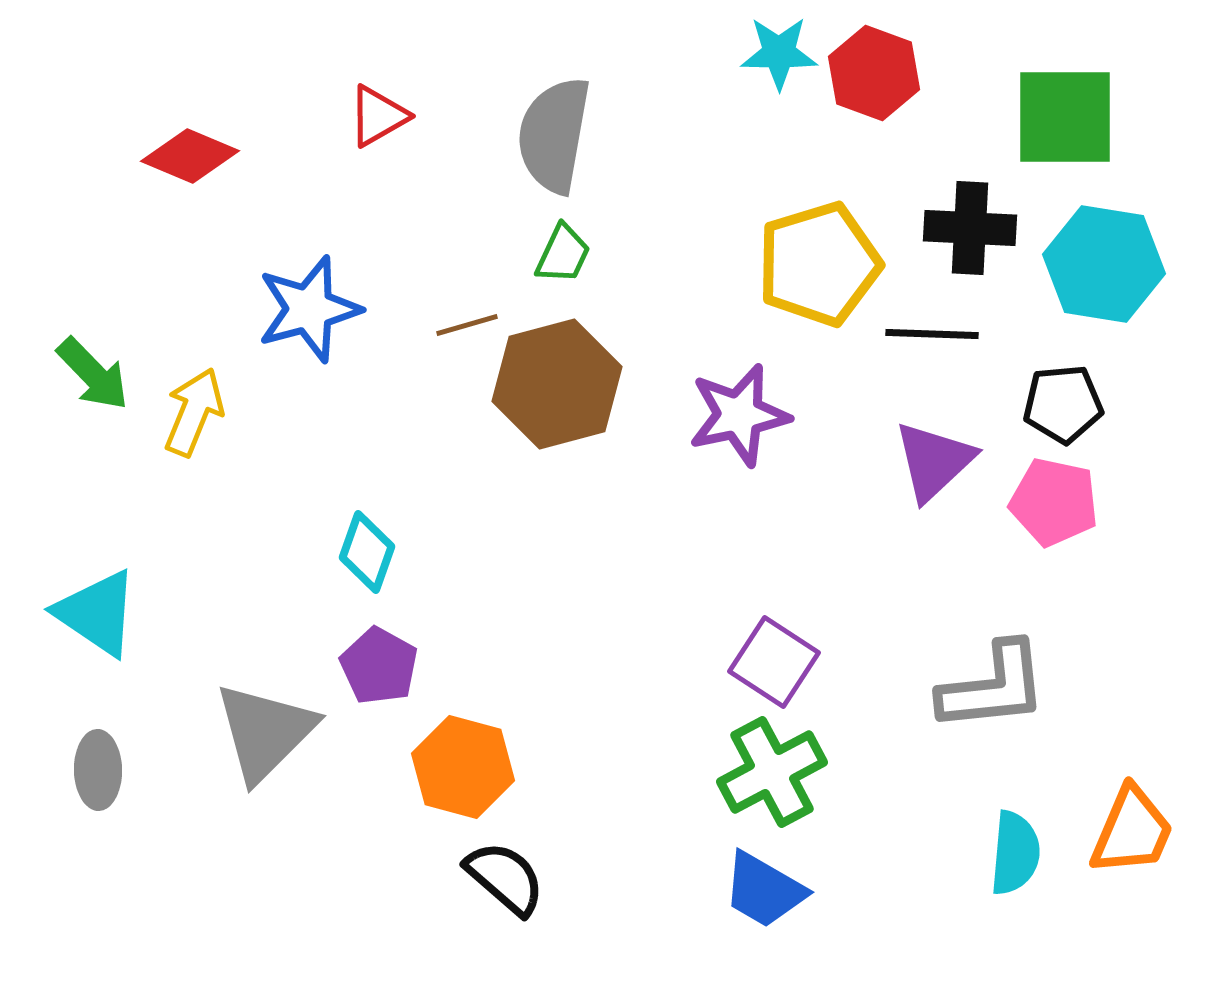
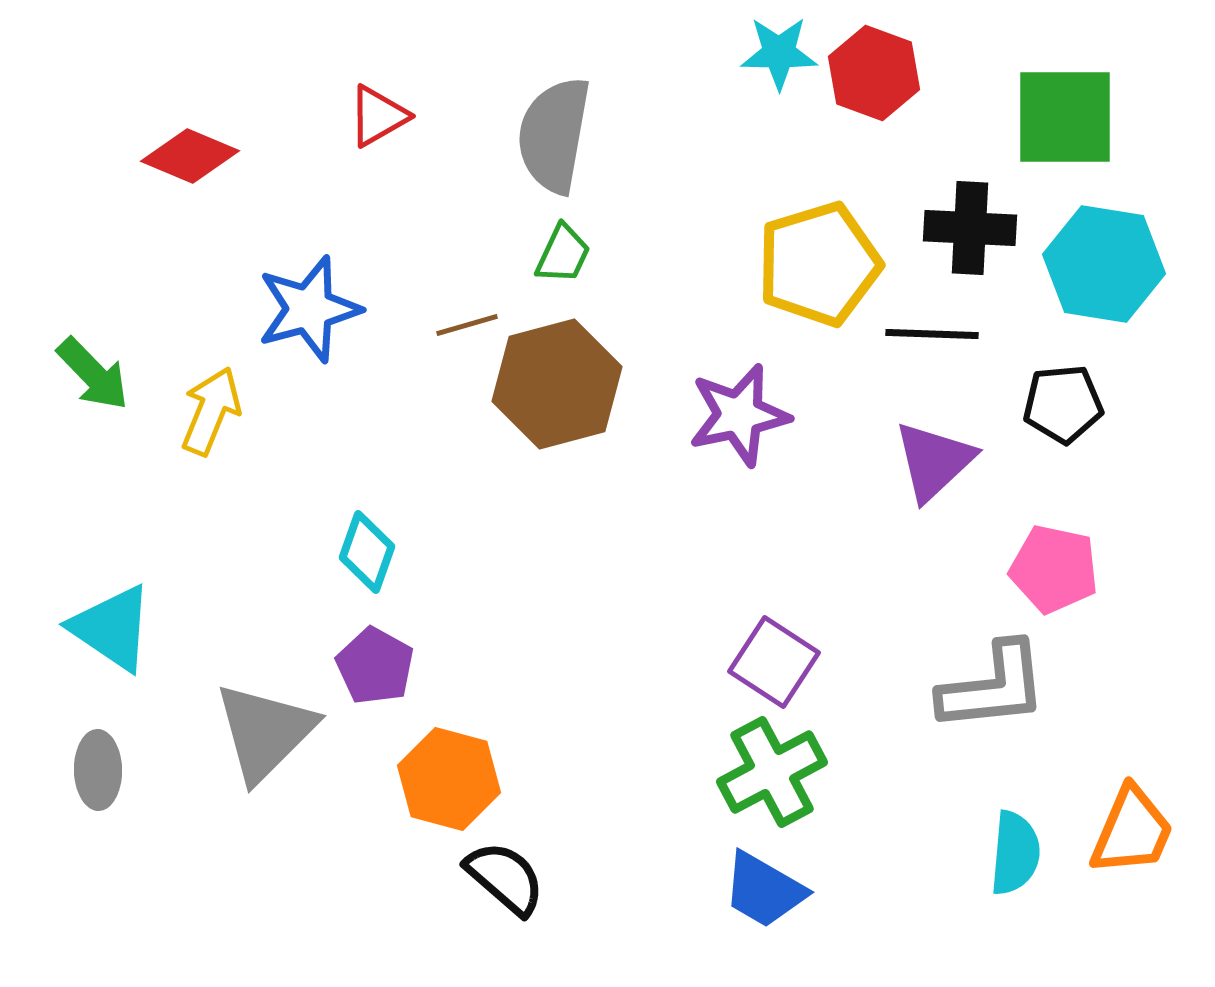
yellow arrow: moved 17 px right, 1 px up
pink pentagon: moved 67 px down
cyan triangle: moved 15 px right, 15 px down
purple pentagon: moved 4 px left
orange hexagon: moved 14 px left, 12 px down
